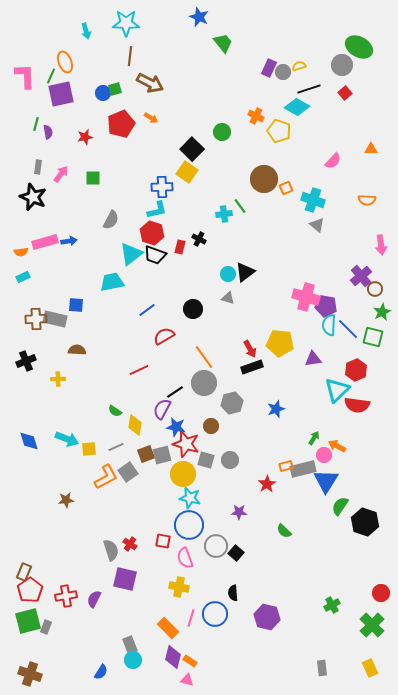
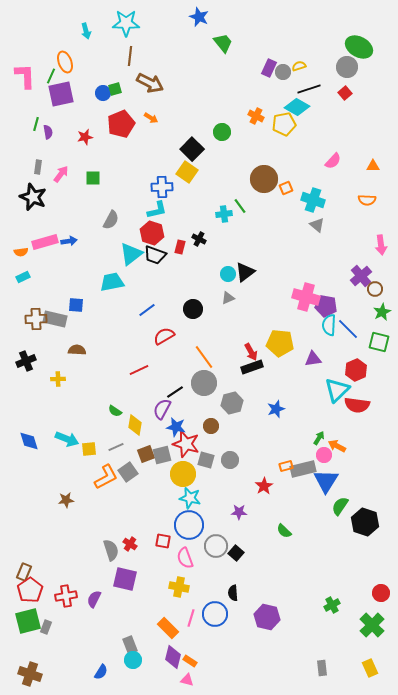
gray circle at (342, 65): moved 5 px right, 2 px down
yellow pentagon at (279, 131): moved 5 px right, 7 px up; rotated 30 degrees counterclockwise
orange triangle at (371, 149): moved 2 px right, 17 px down
gray triangle at (228, 298): rotated 40 degrees counterclockwise
green square at (373, 337): moved 6 px right, 5 px down
red arrow at (250, 349): moved 1 px right, 3 px down
green arrow at (314, 438): moved 5 px right
red star at (267, 484): moved 3 px left, 2 px down
